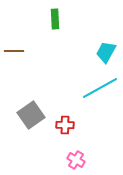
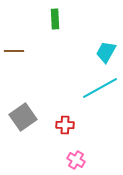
gray square: moved 8 px left, 2 px down
